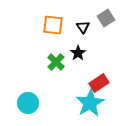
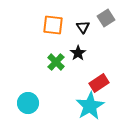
cyan star: moved 3 px down
